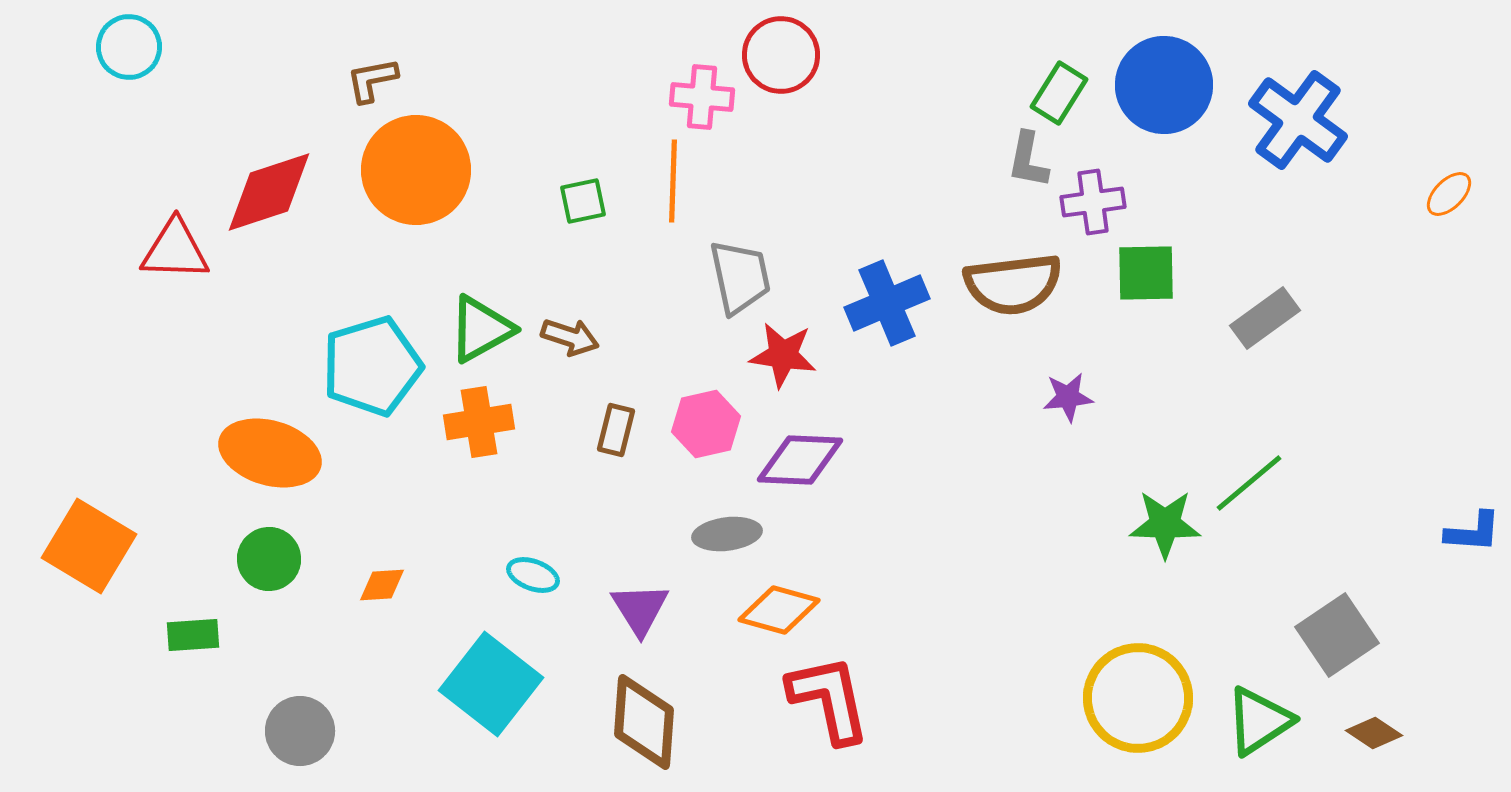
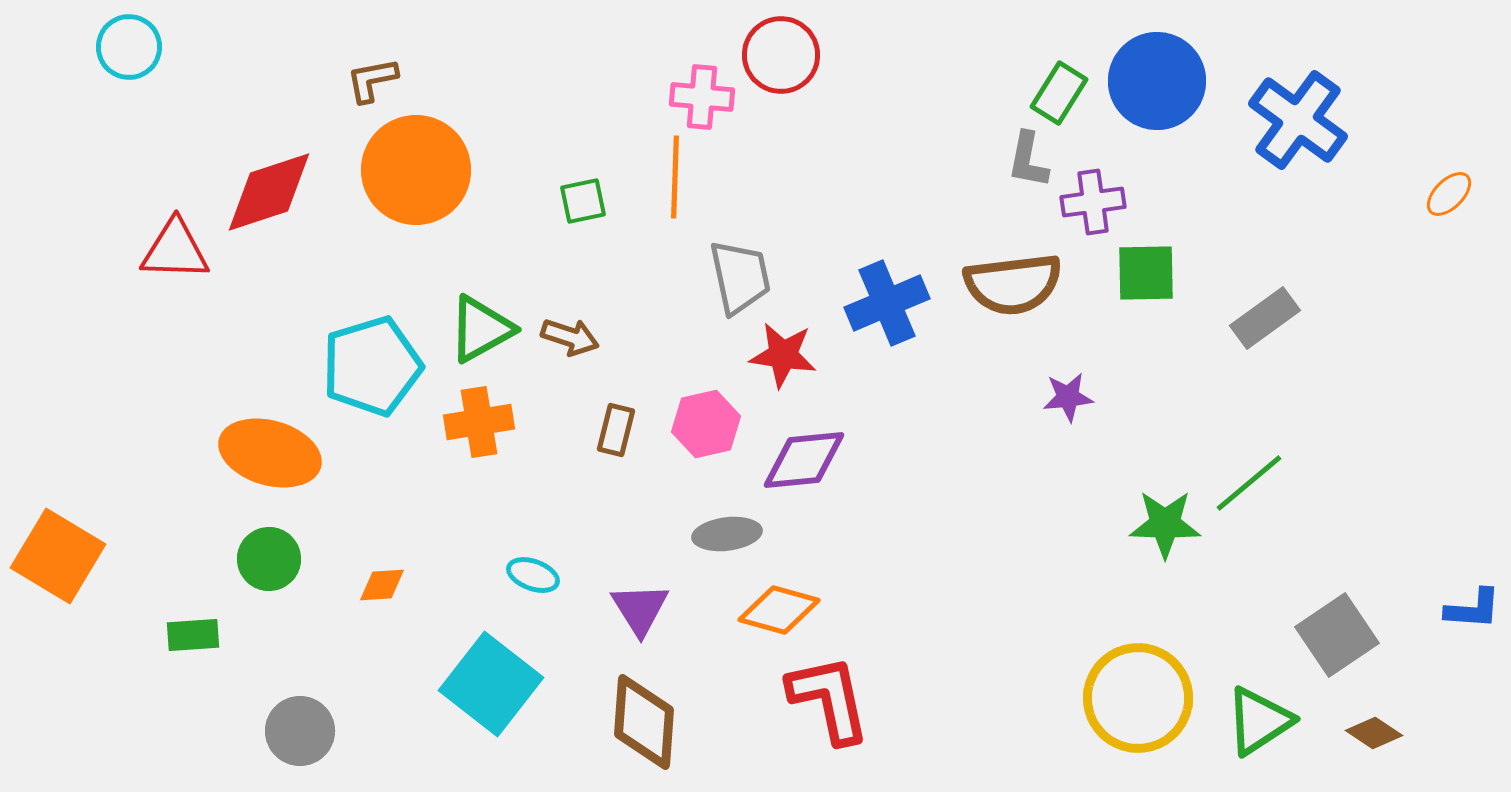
blue circle at (1164, 85): moved 7 px left, 4 px up
orange line at (673, 181): moved 2 px right, 4 px up
purple diamond at (800, 460): moved 4 px right; rotated 8 degrees counterclockwise
blue L-shape at (1473, 532): moved 77 px down
orange square at (89, 546): moved 31 px left, 10 px down
